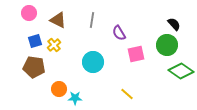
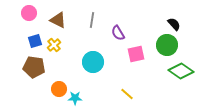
purple semicircle: moved 1 px left
